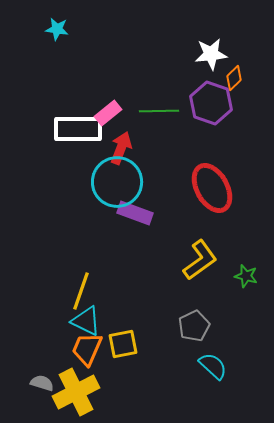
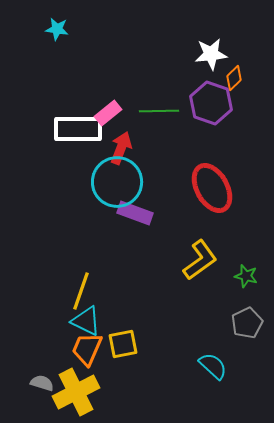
gray pentagon: moved 53 px right, 3 px up
